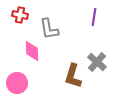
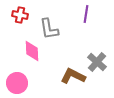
purple line: moved 8 px left, 3 px up
brown L-shape: rotated 100 degrees clockwise
